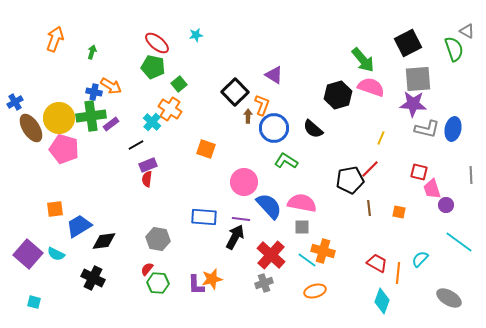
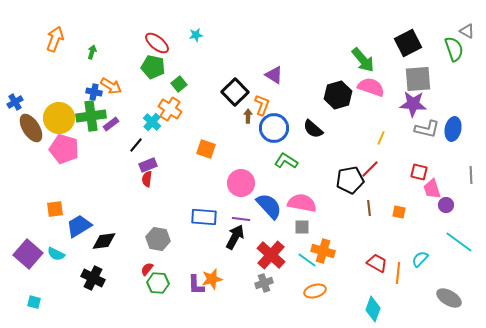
black line at (136, 145): rotated 21 degrees counterclockwise
pink circle at (244, 182): moved 3 px left, 1 px down
cyan diamond at (382, 301): moved 9 px left, 8 px down
